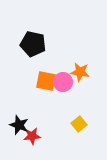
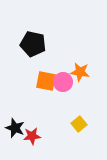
black star: moved 4 px left, 3 px down
